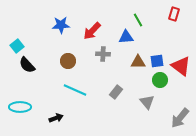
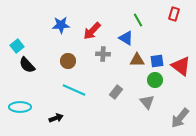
blue triangle: moved 1 px down; rotated 35 degrees clockwise
brown triangle: moved 1 px left, 2 px up
green circle: moved 5 px left
cyan line: moved 1 px left
